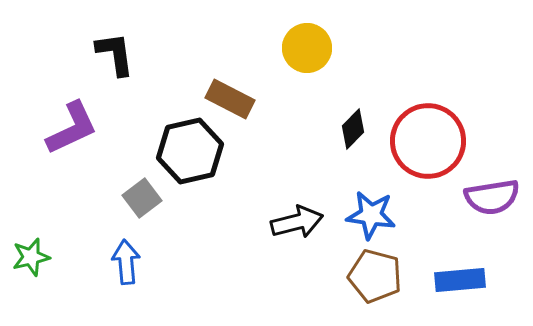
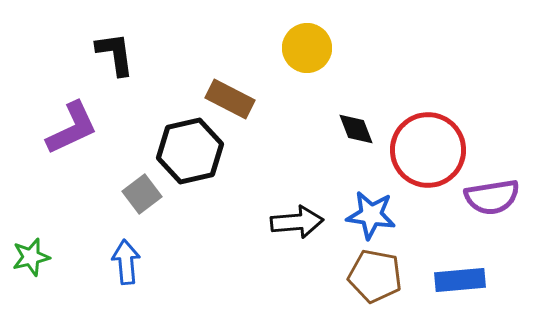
black diamond: moved 3 px right; rotated 66 degrees counterclockwise
red circle: moved 9 px down
gray square: moved 4 px up
black arrow: rotated 9 degrees clockwise
brown pentagon: rotated 4 degrees counterclockwise
